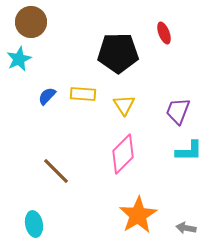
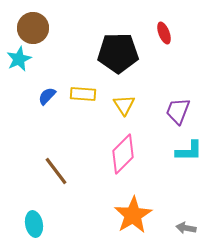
brown circle: moved 2 px right, 6 px down
brown line: rotated 8 degrees clockwise
orange star: moved 5 px left
